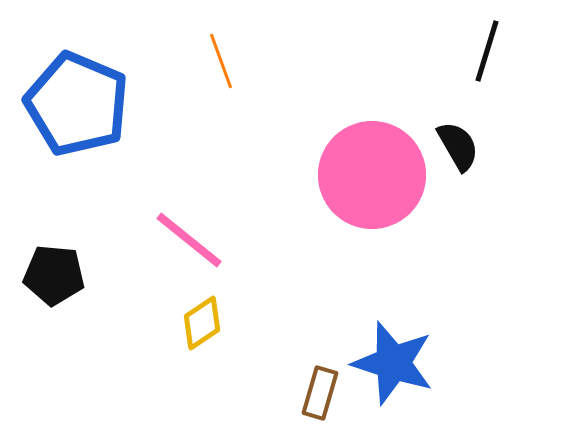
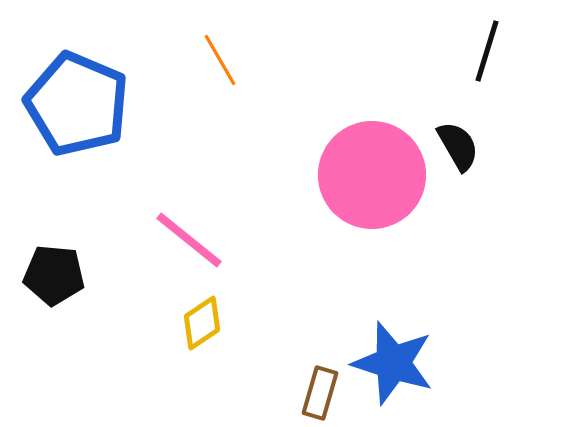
orange line: moved 1 px left, 1 px up; rotated 10 degrees counterclockwise
